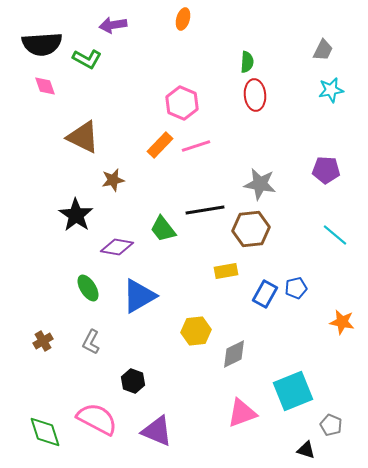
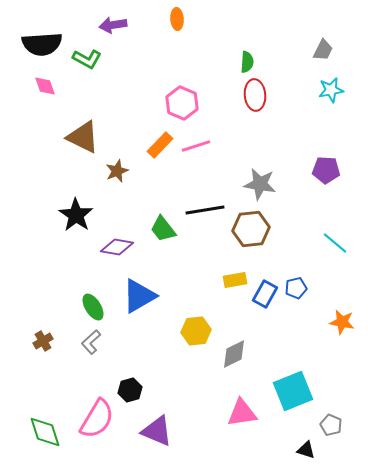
orange ellipse: moved 6 px left; rotated 20 degrees counterclockwise
brown star: moved 4 px right, 9 px up; rotated 10 degrees counterclockwise
cyan line: moved 8 px down
yellow rectangle: moved 9 px right, 9 px down
green ellipse: moved 5 px right, 19 px down
gray L-shape: rotated 20 degrees clockwise
black hexagon: moved 3 px left, 9 px down; rotated 25 degrees clockwise
pink triangle: rotated 12 degrees clockwise
pink semicircle: rotated 93 degrees clockwise
